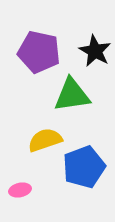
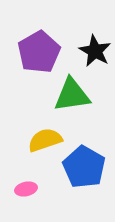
purple pentagon: rotated 30 degrees clockwise
blue pentagon: rotated 21 degrees counterclockwise
pink ellipse: moved 6 px right, 1 px up
